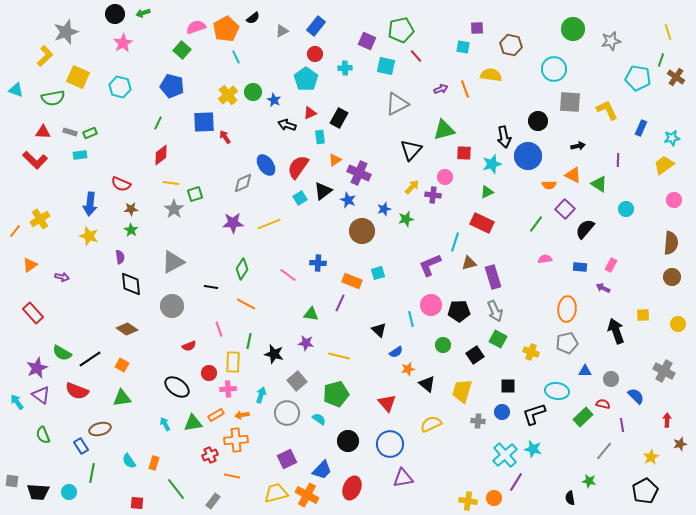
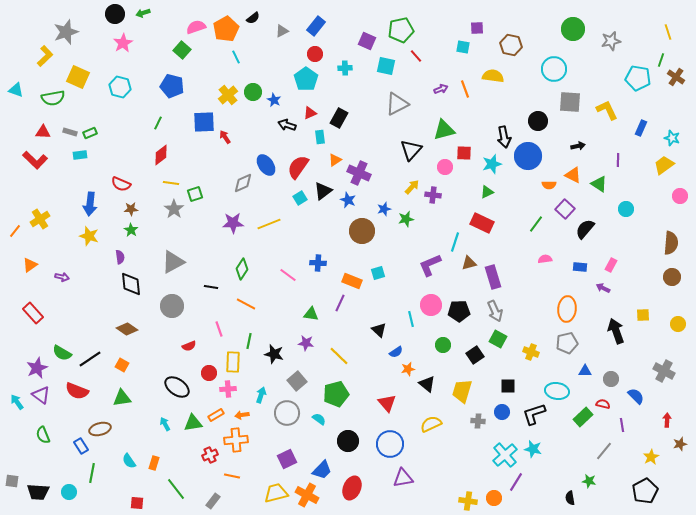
yellow semicircle at (491, 75): moved 2 px right, 1 px down
cyan star at (672, 138): rotated 28 degrees clockwise
pink circle at (445, 177): moved 10 px up
pink circle at (674, 200): moved 6 px right, 4 px up
yellow line at (339, 356): rotated 30 degrees clockwise
